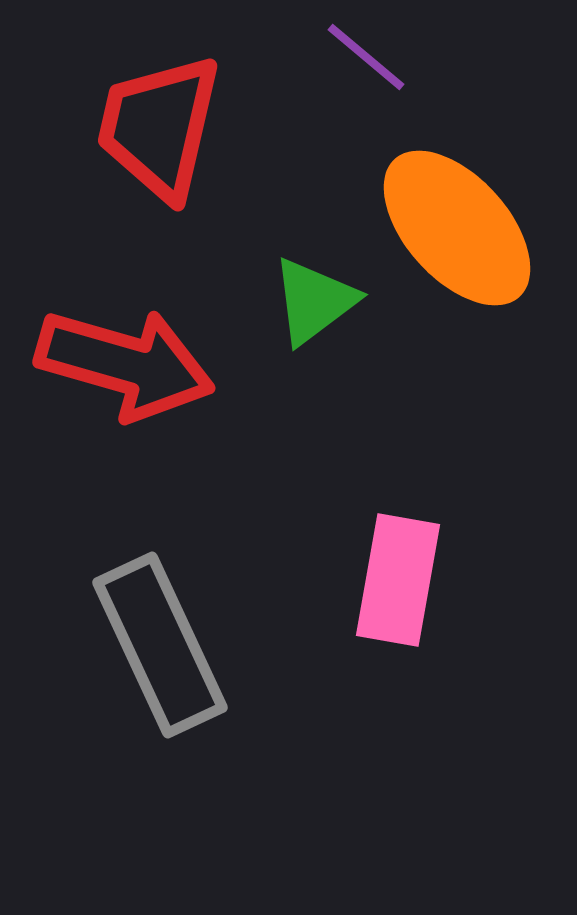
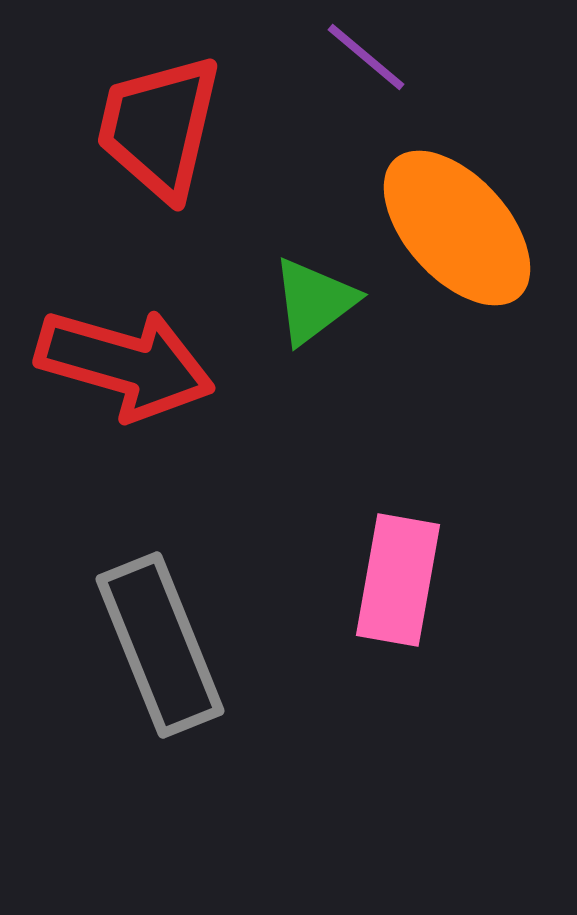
gray rectangle: rotated 3 degrees clockwise
